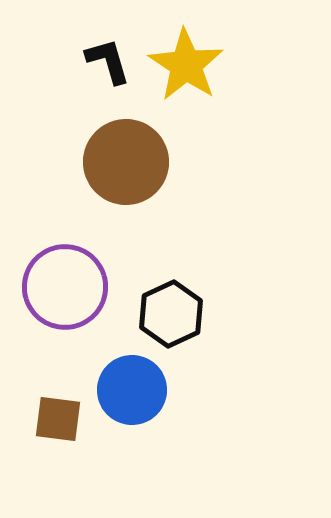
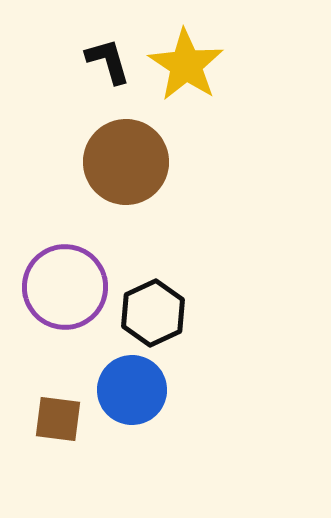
black hexagon: moved 18 px left, 1 px up
